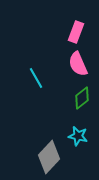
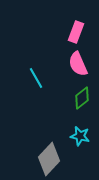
cyan star: moved 2 px right
gray diamond: moved 2 px down
